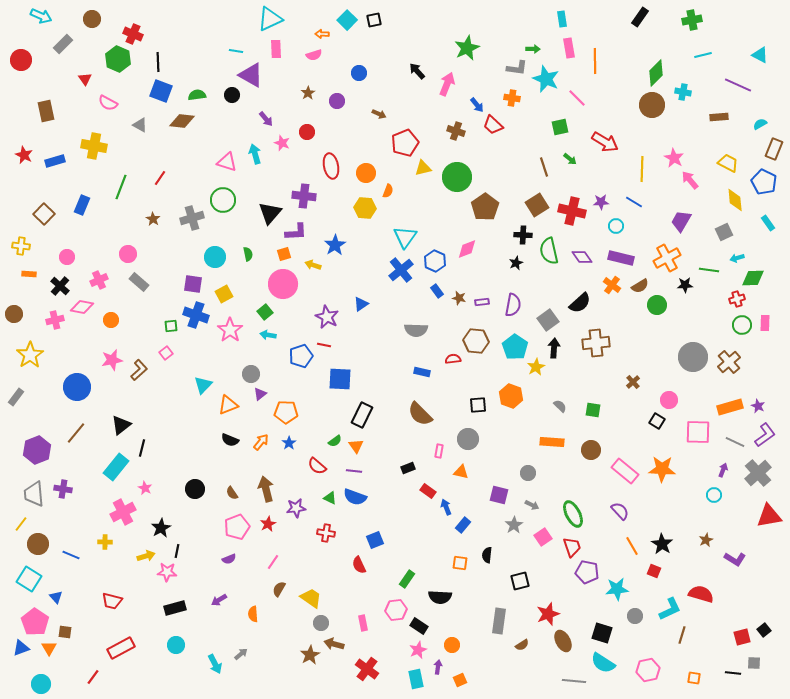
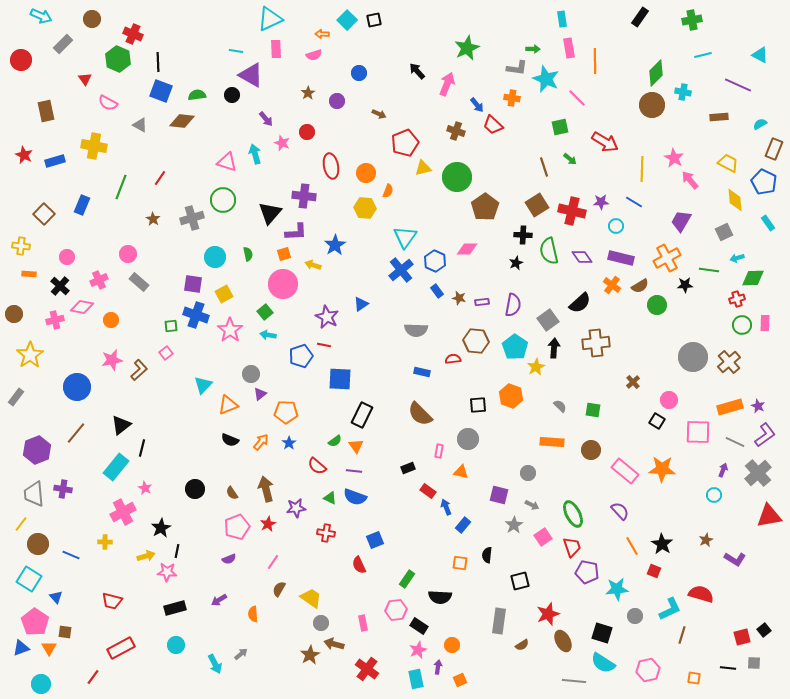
pink diamond at (467, 249): rotated 20 degrees clockwise
black line at (733, 673): moved 5 px left, 5 px up
